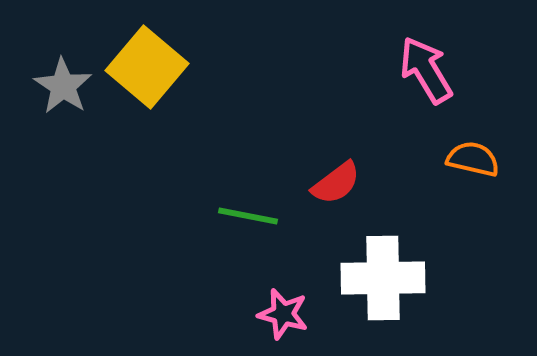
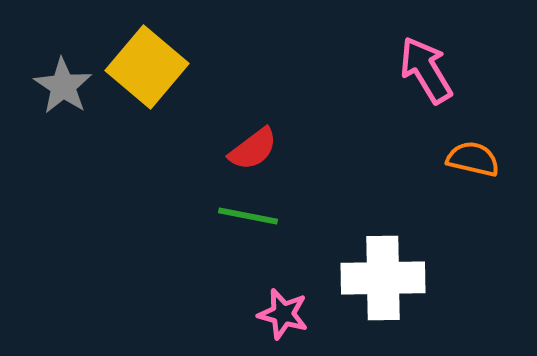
red semicircle: moved 83 px left, 34 px up
